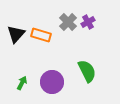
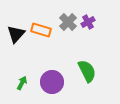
orange rectangle: moved 5 px up
